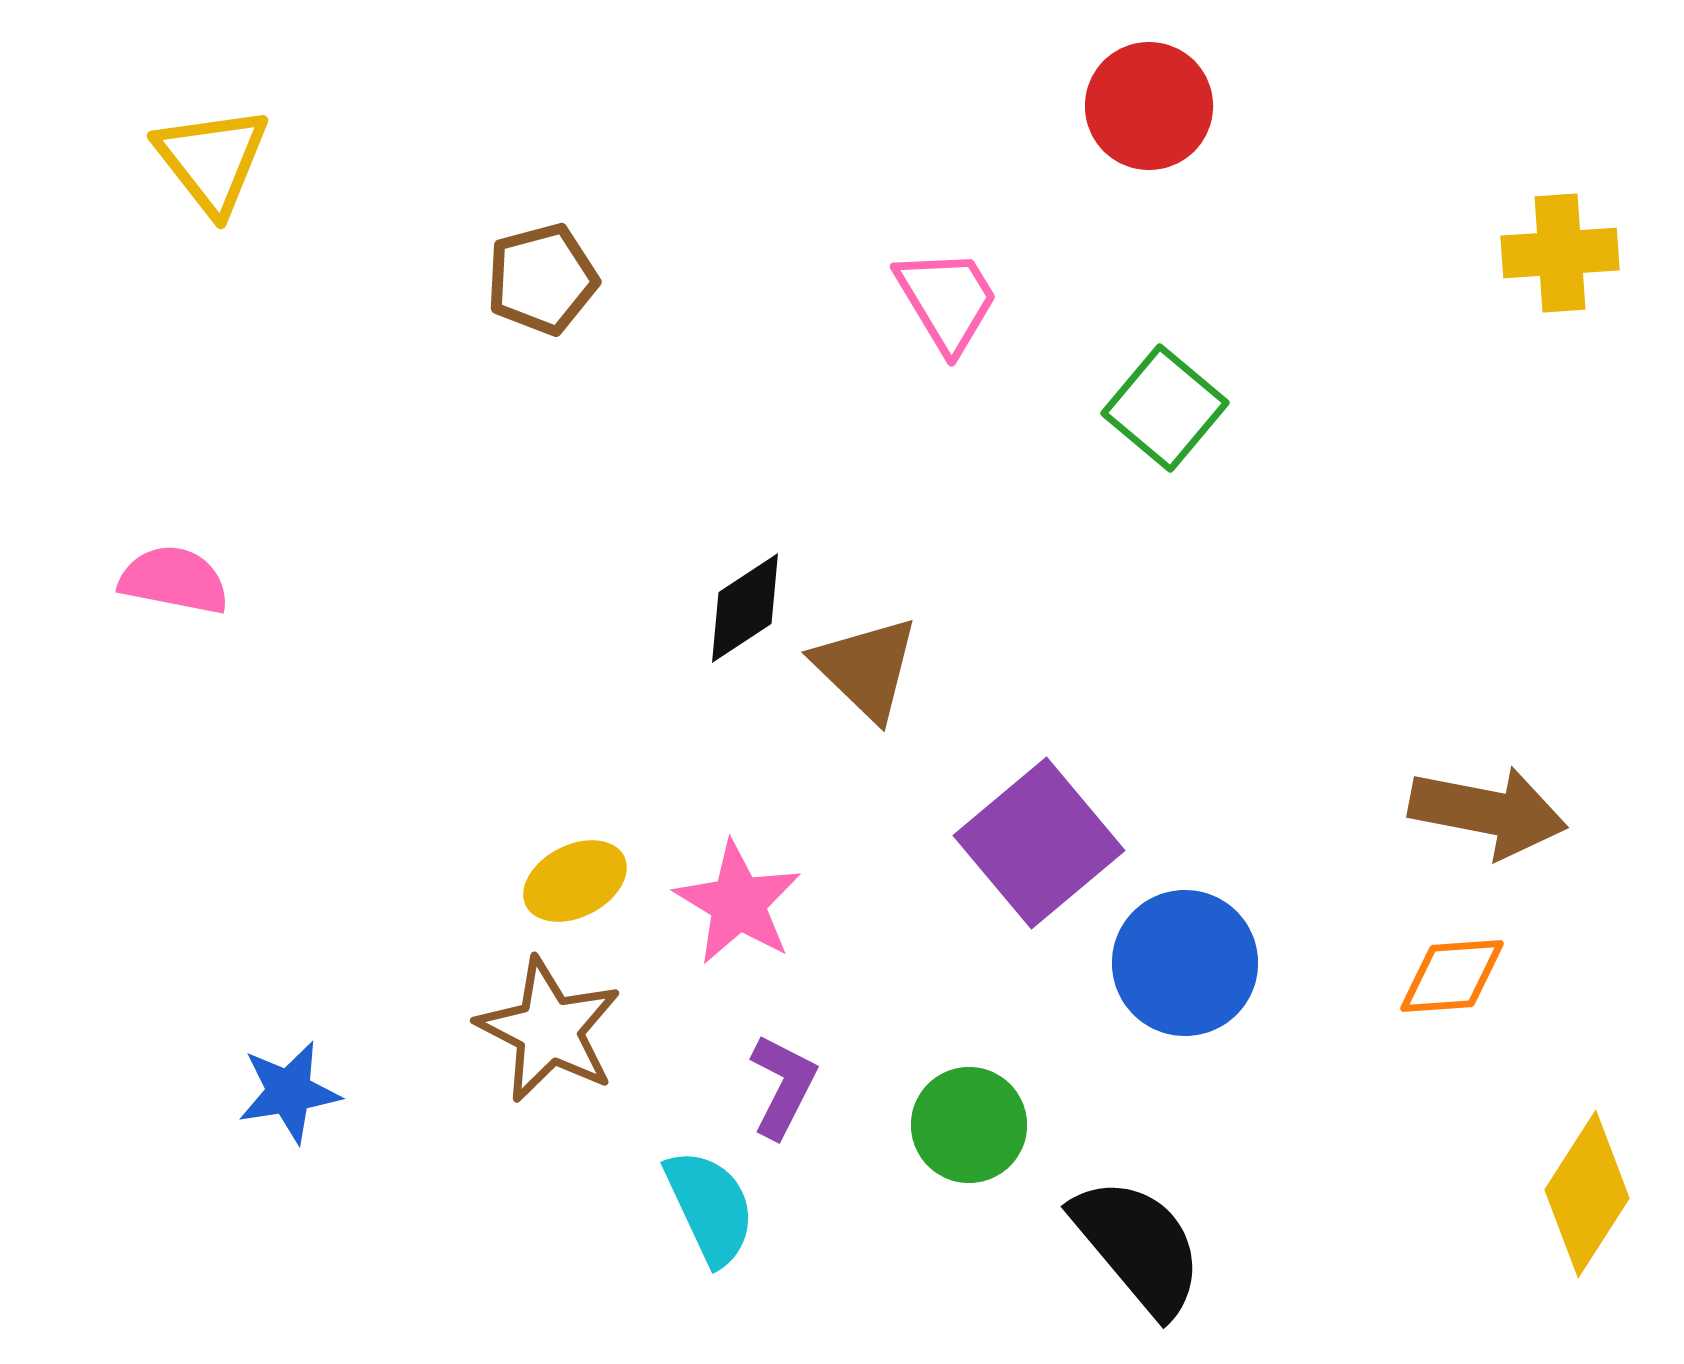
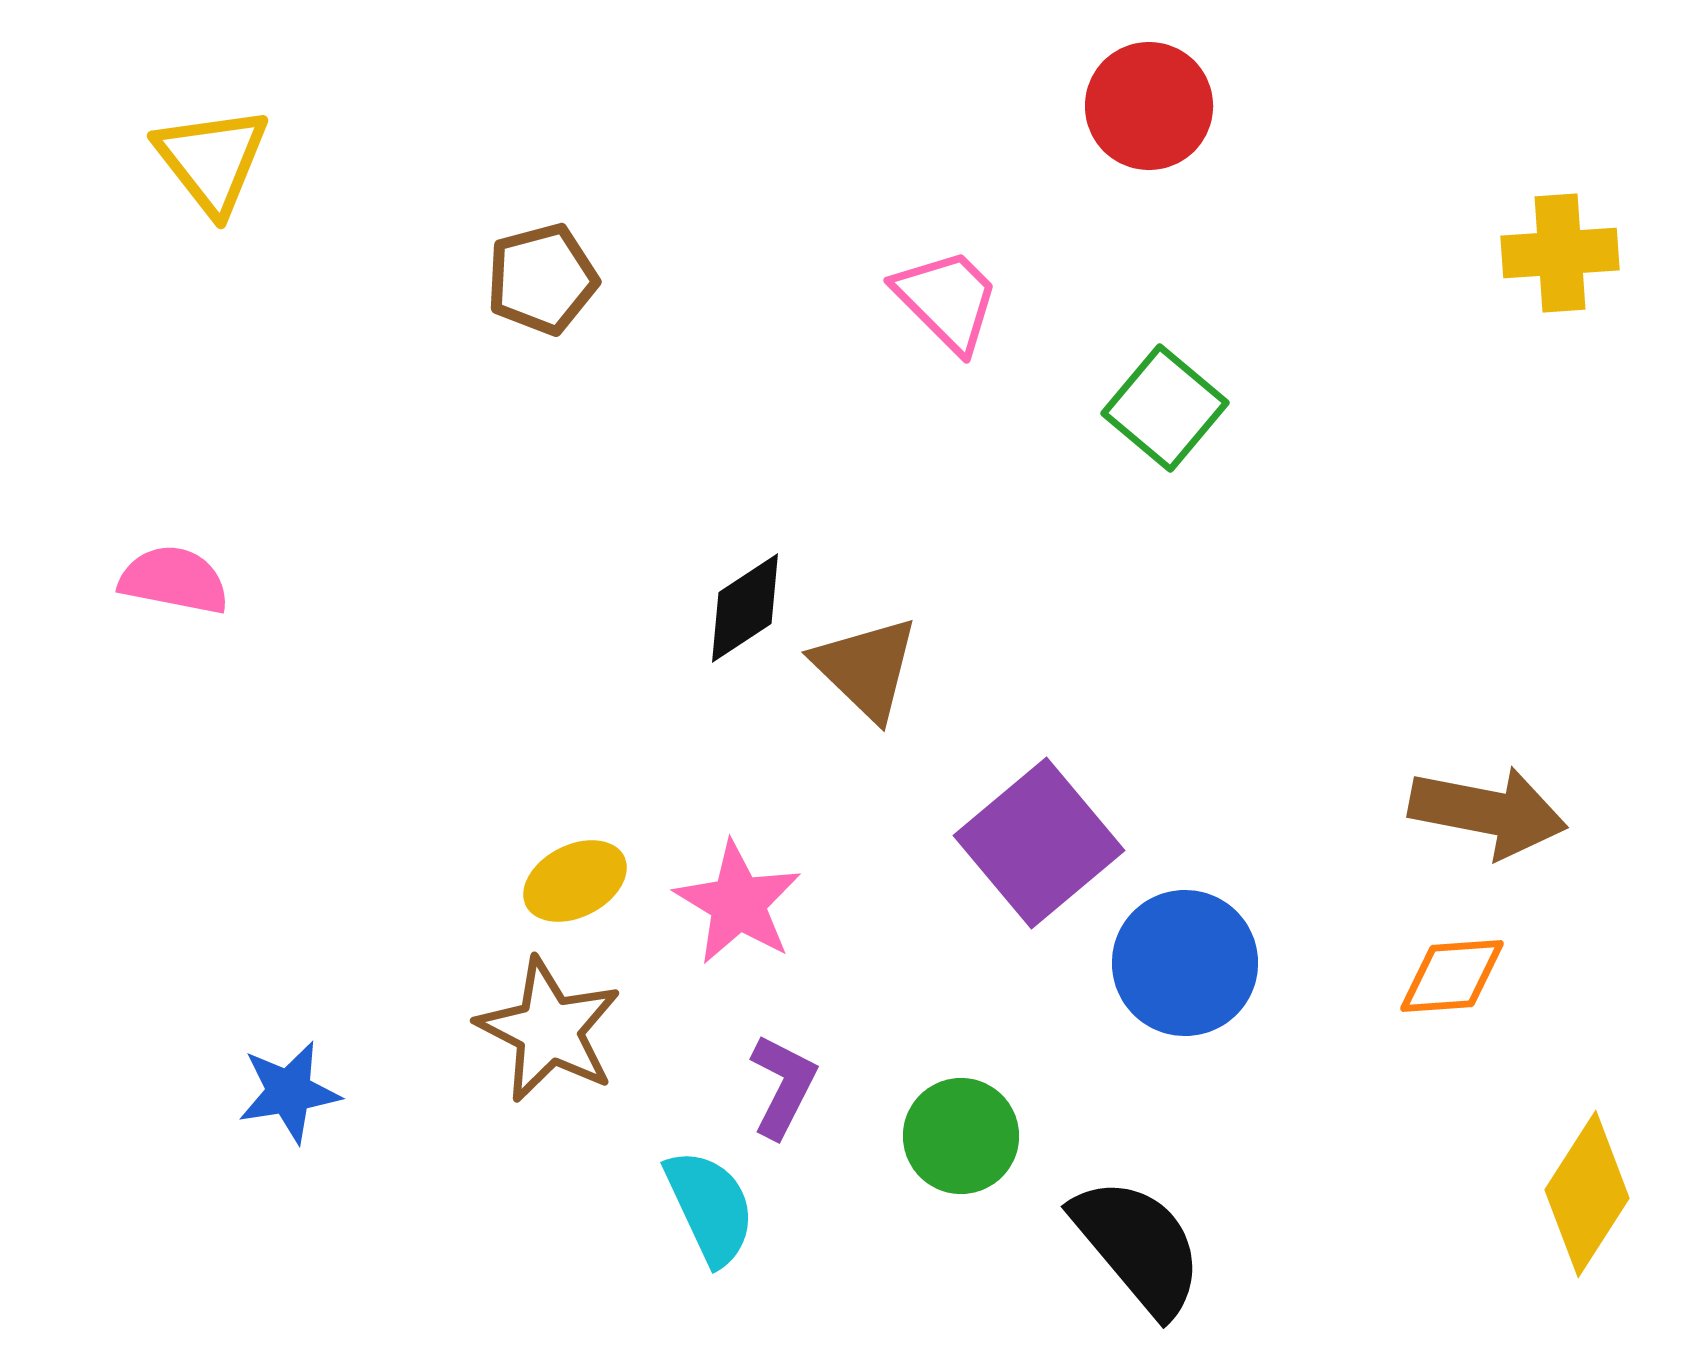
pink trapezoid: rotated 14 degrees counterclockwise
green circle: moved 8 px left, 11 px down
